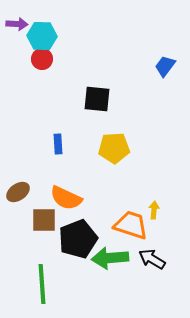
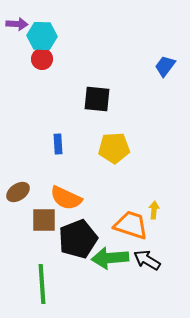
black arrow: moved 5 px left, 1 px down
